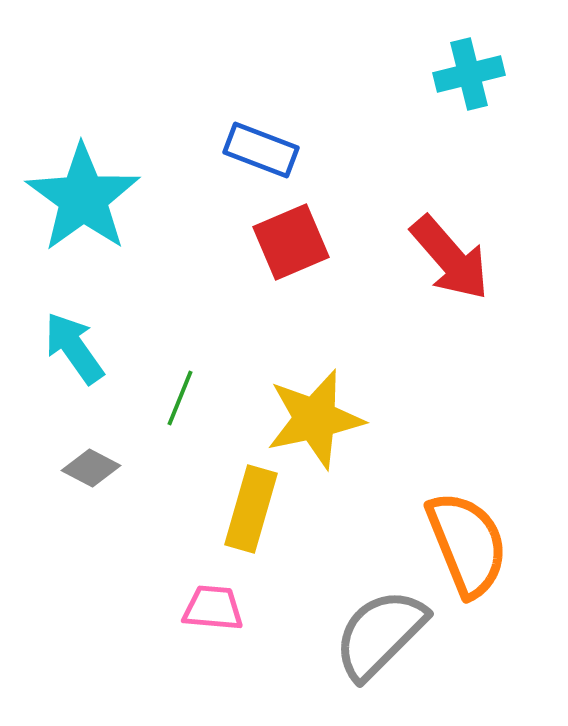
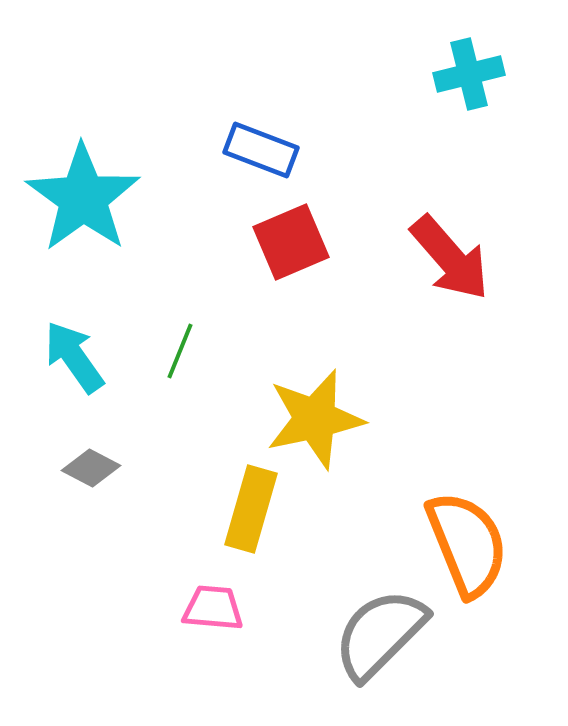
cyan arrow: moved 9 px down
green line: moved 47 px up
